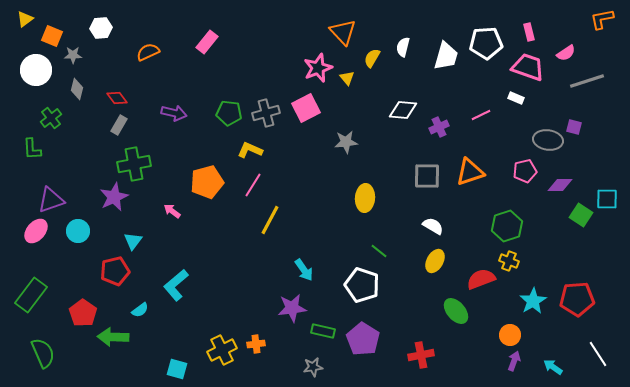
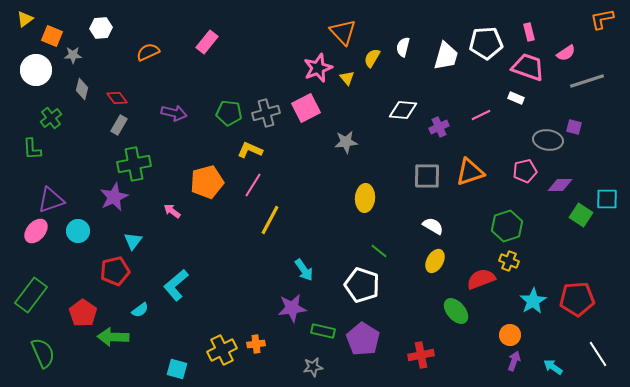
gray diamond at (77, 89): moved 5 px right
